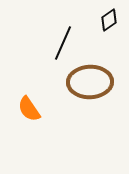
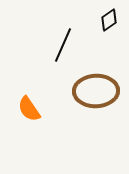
black line: moved 2 px down
brown ellipse: moved 6 px right, 9 px down
